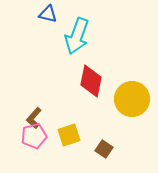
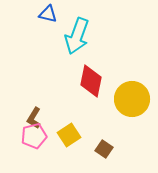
brown L-shape: rotated 10 degrees counterclockwise
yellow square: rotated 15 degrees counterclockwise
